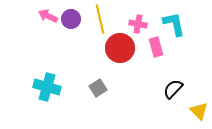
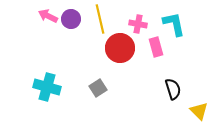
black semicircle: rotated 120 degrees clockwise
